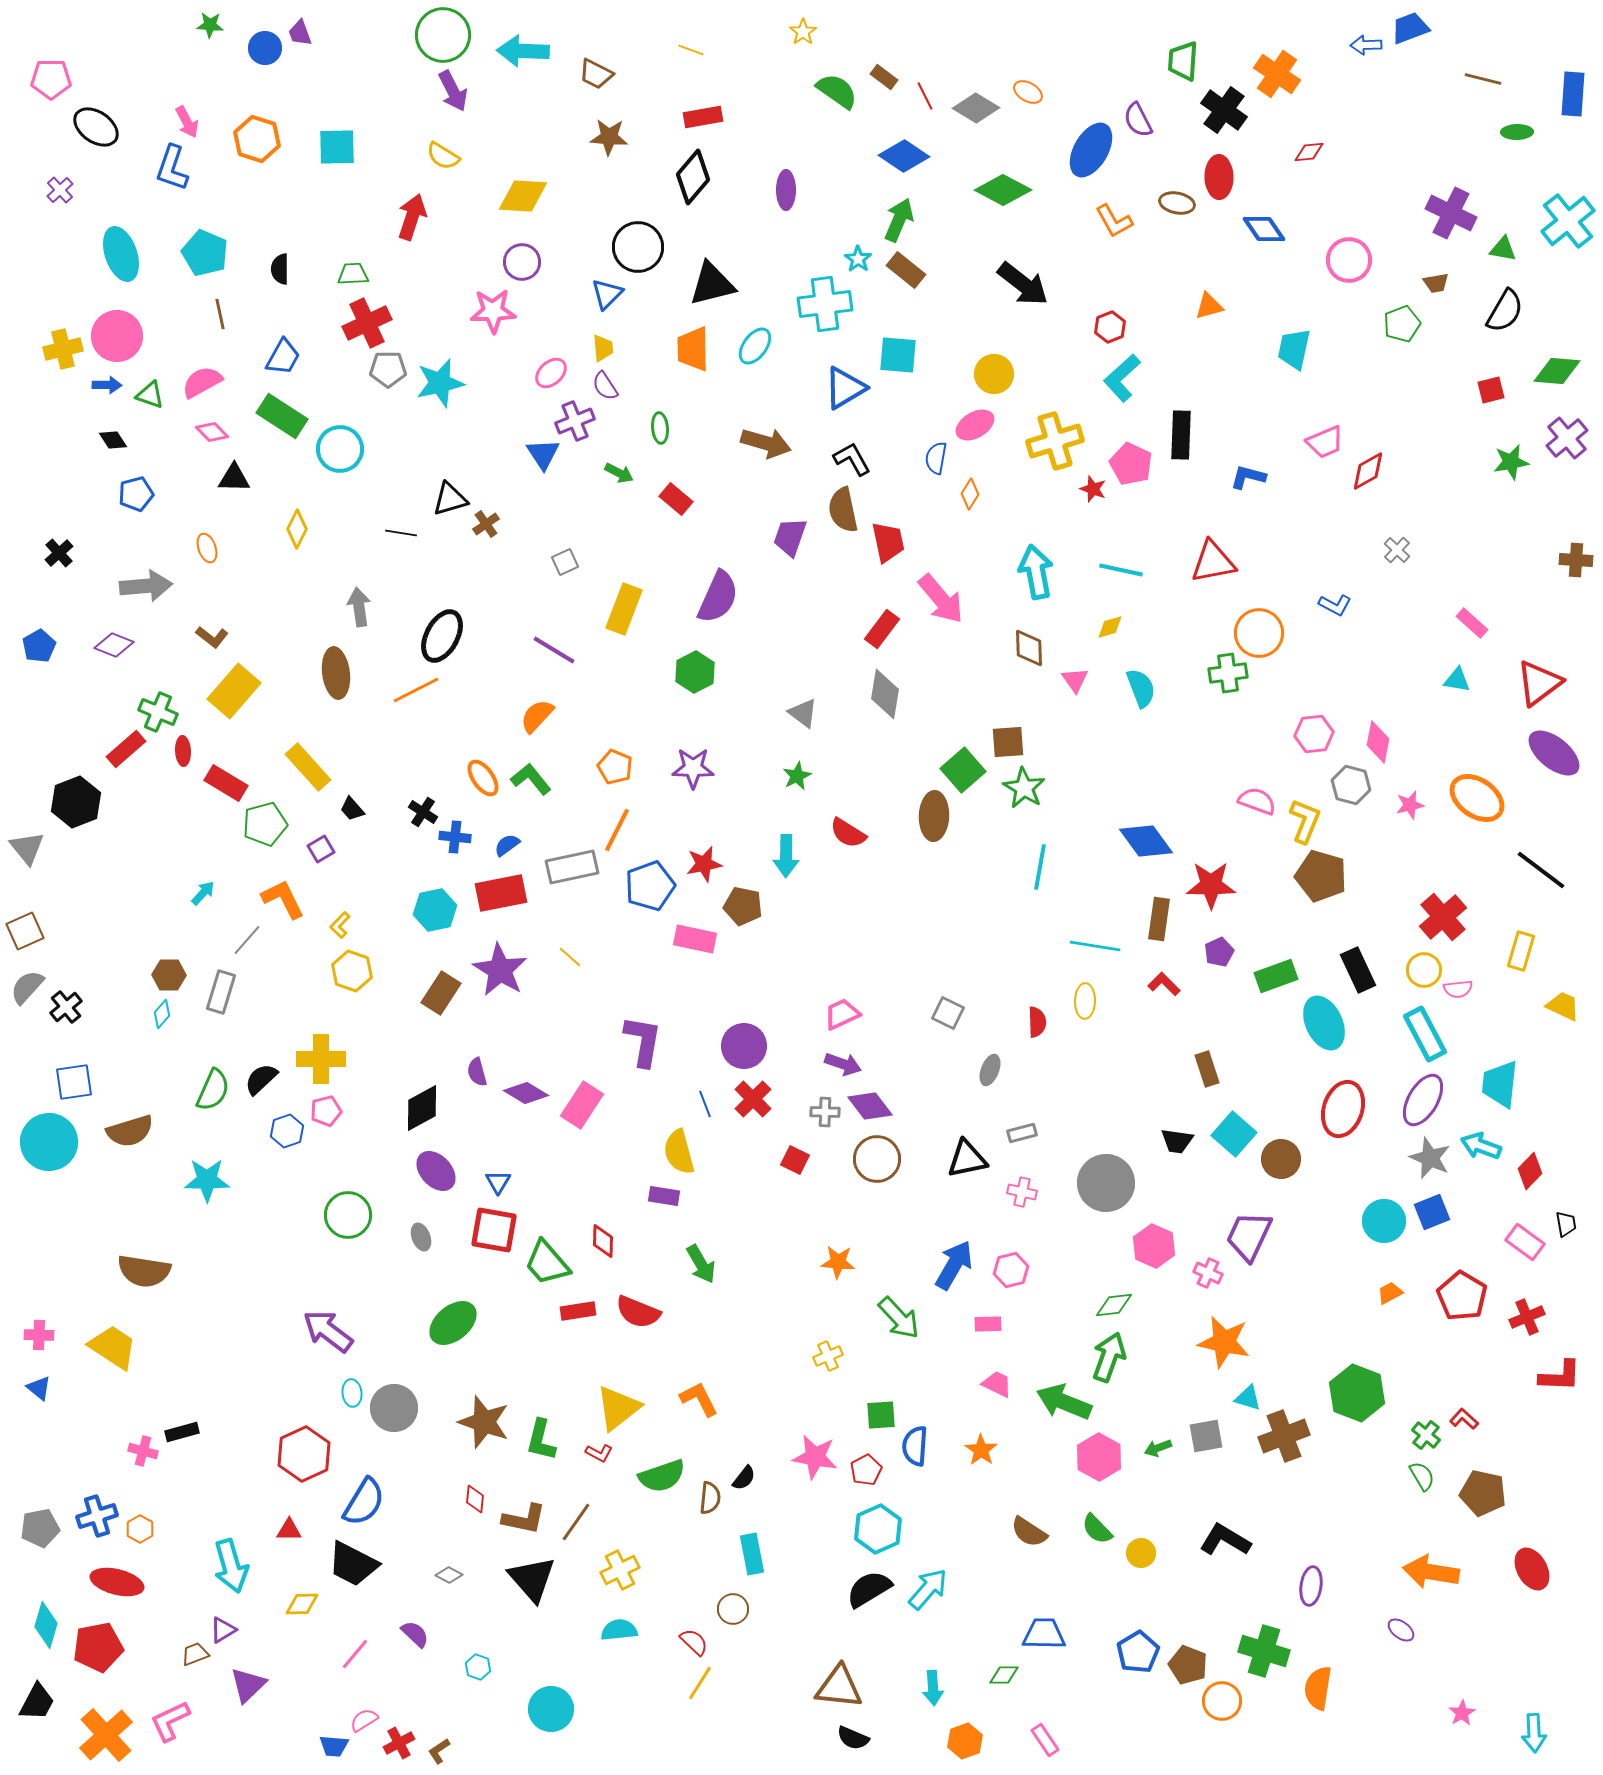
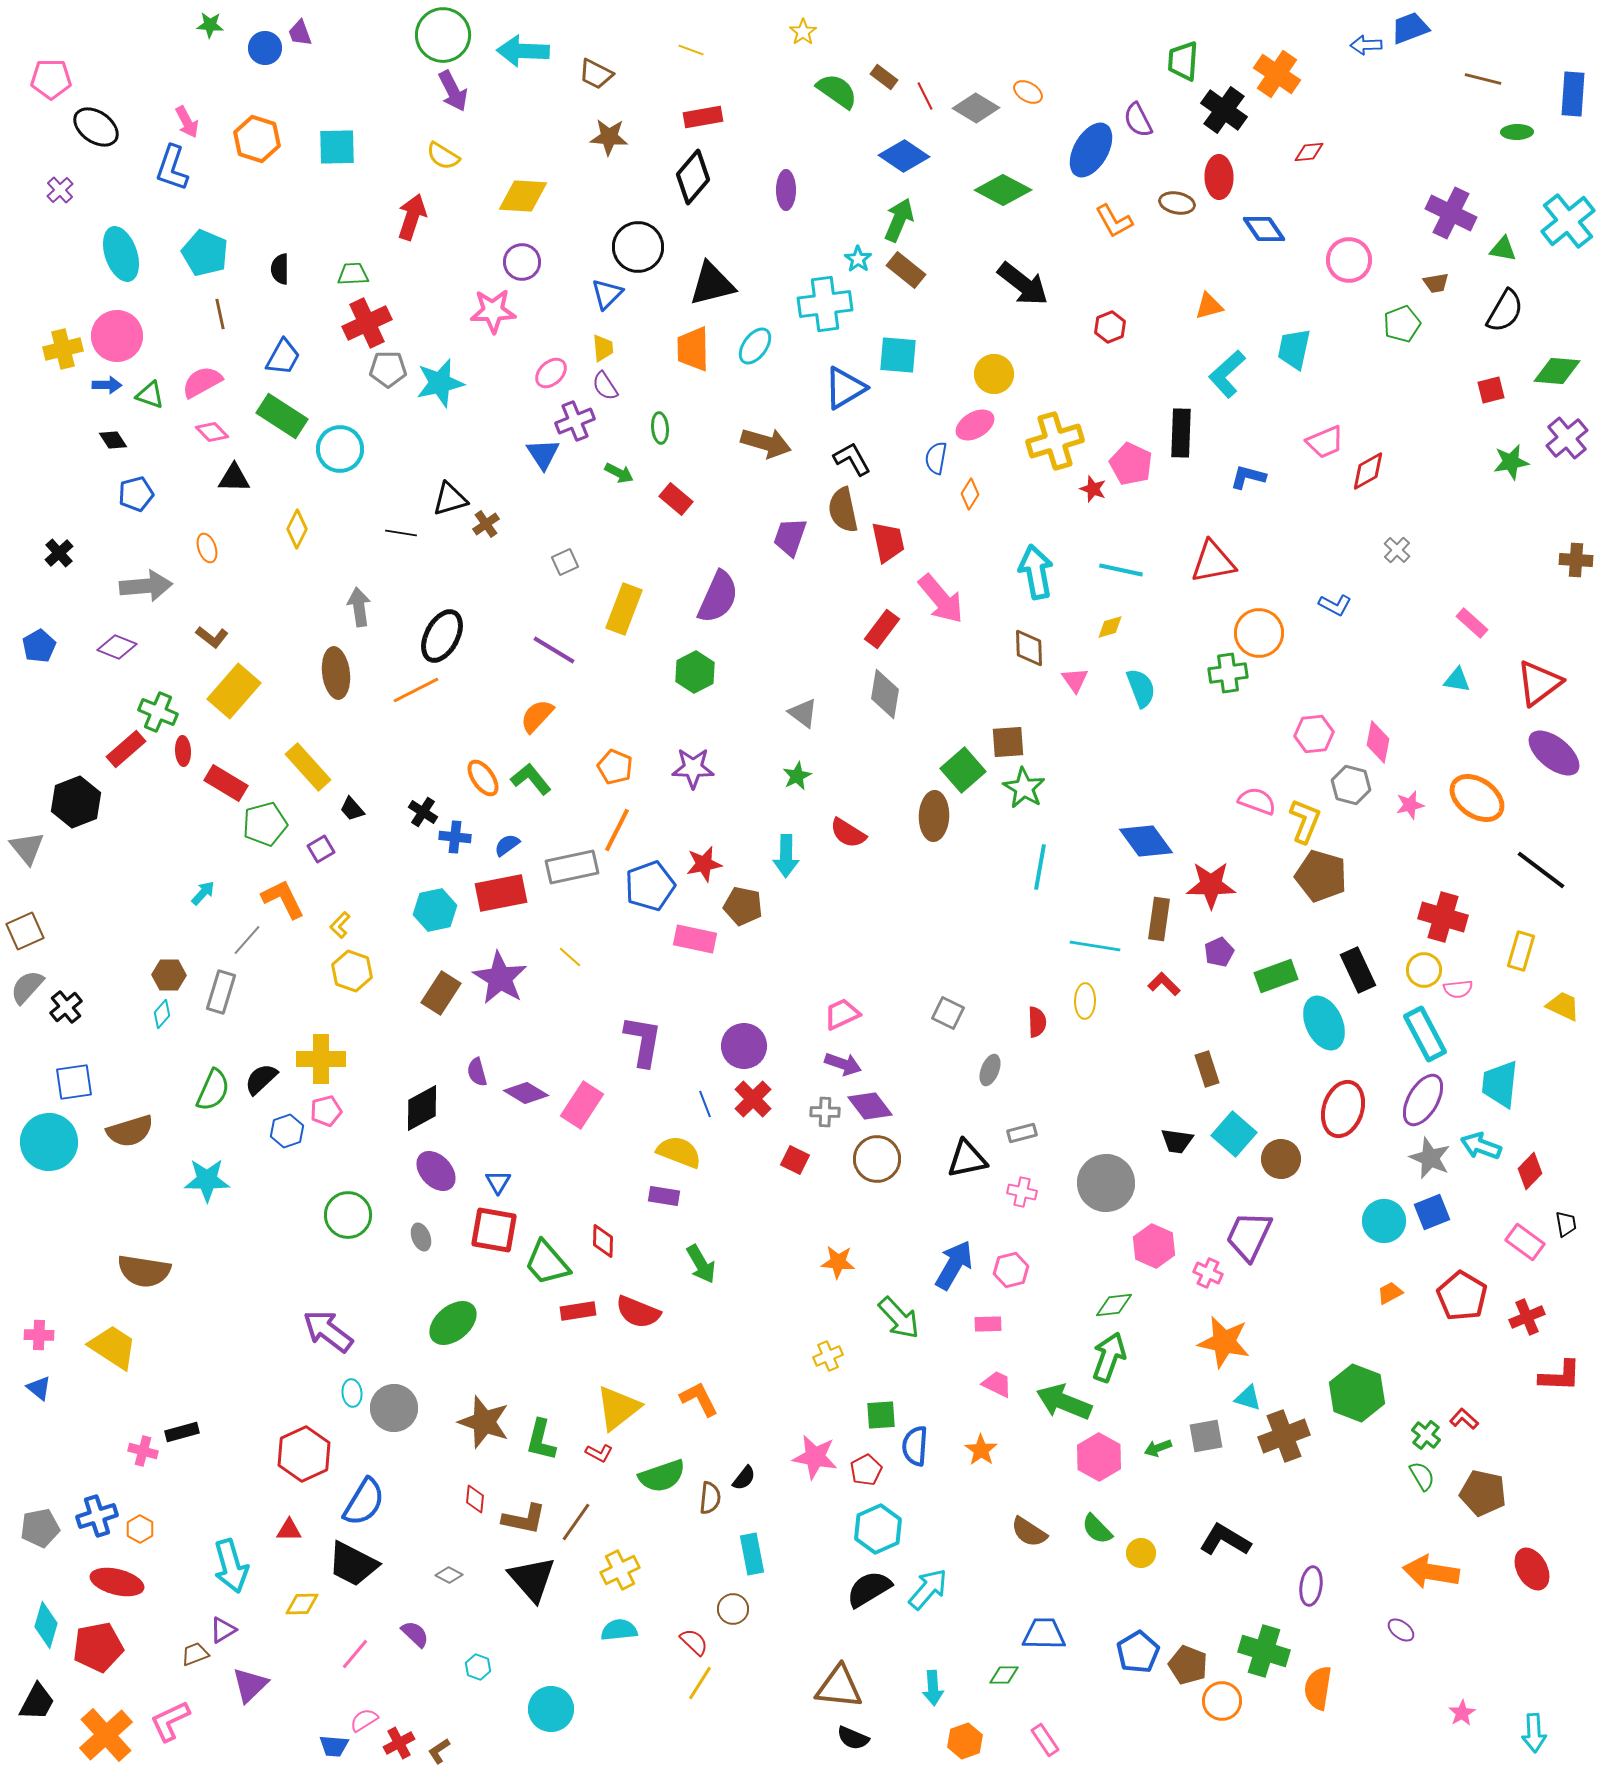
cyan L-shape at (1122, 378): moved 105 px right, 4 px up
black rectangle at (1181, 435): moved 2 px up
purple diamond at (114, 645): moved 3 px right, 2 px down
red cross at (1443, 917): rotated 33 degrees counterclockwise
purple star at (500, 970): moved 8 px down
yellow semicircle at (679, 1152): rotated 126 degrees clockwise
purple triangle at (248, 1685): moved 2 px right
